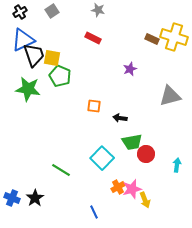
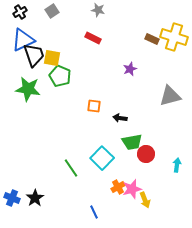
green line: moved 10 px right, 2 px up; rotated 24 degrees clockwise
